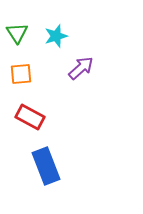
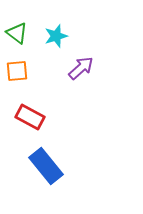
green triangle: rotated 20 degrees counterclockwise
orange square: moved 4 px left, 3 px up
blue rectangle: rotated 18 degrees counterclockwise
